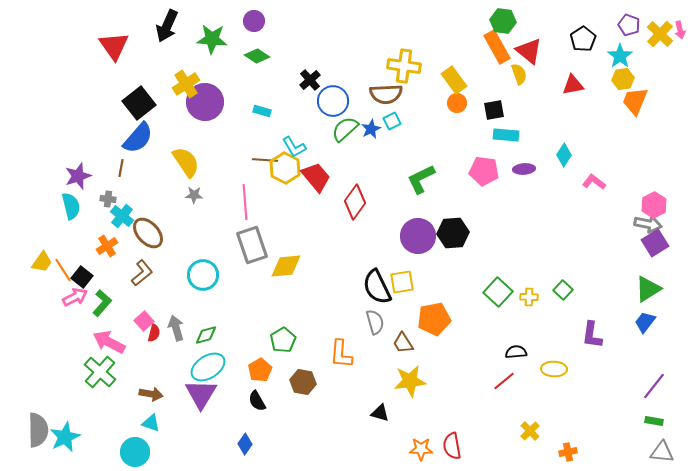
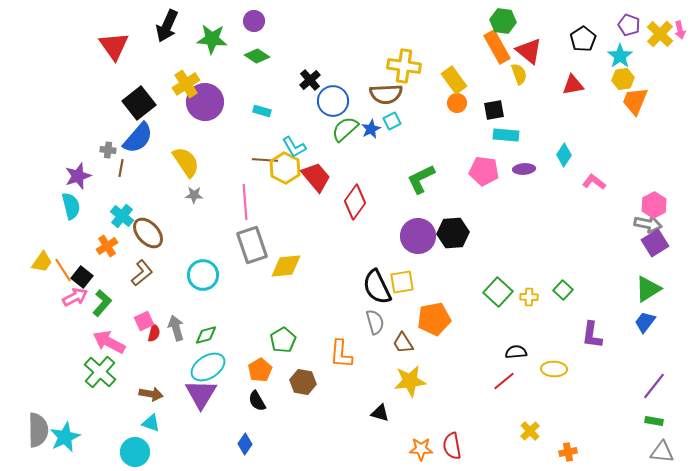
gray cross at (108, 199): moved 49 px up
pink square at (144, 321): rotated 18 degrees clockwise
